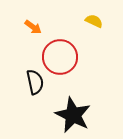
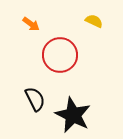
orange arrow: moved 2 px left, 3 px up
red circle: moved 2 px up
black semicircle: moved 17 px down; rotated 15 degrees counterclockwise
